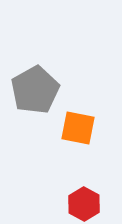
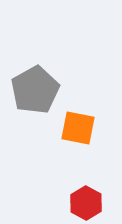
red hexagon: moved 2 px right, 1 px up
